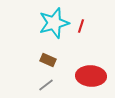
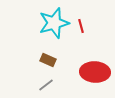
red line: rotated 32 degrees counterclockwise
red ellipse: moved 4 px right, 4 px up
